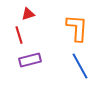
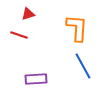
red line: rotated 54 degrees counterclockwise
purple rectangle: moved 6 px right, 19 px down; rotated 10 degrees clockwise
blue line: moved 3 px right
